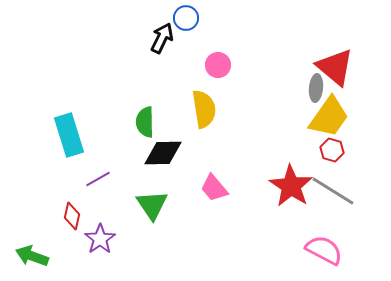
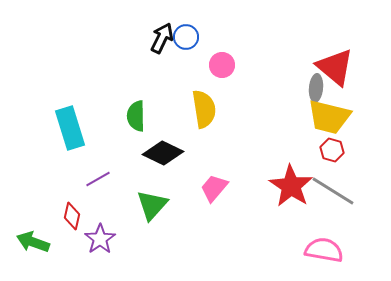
blue circle: moved 19 px down
pink circle: moved 4 px right
yellow trapezoid: rotated 69 degrees clockwise
green semicircle: moved 9 px left, 6 px up
cyan rectangle: moved 1 px right, 7 px up
black diamond: rotated 27 degrees clockwise
pink trapezoid: rotated 80 degrees clockwise
green triangle: rotated 16 degrees clockwise
pink semicircle: rotated 18 degrees counterclockwise
green arrow: moved 1 px right, 14 px up
